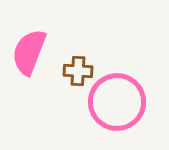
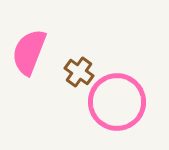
brown cross: moved 1 px right, 1 px down; rotated 32 degrees clockwise
